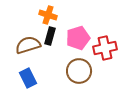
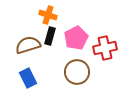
pink pentagon: moved 2 px left; rotated 10 degrees counterclockwise
brown circle: moved 2 px left, 1 px down
